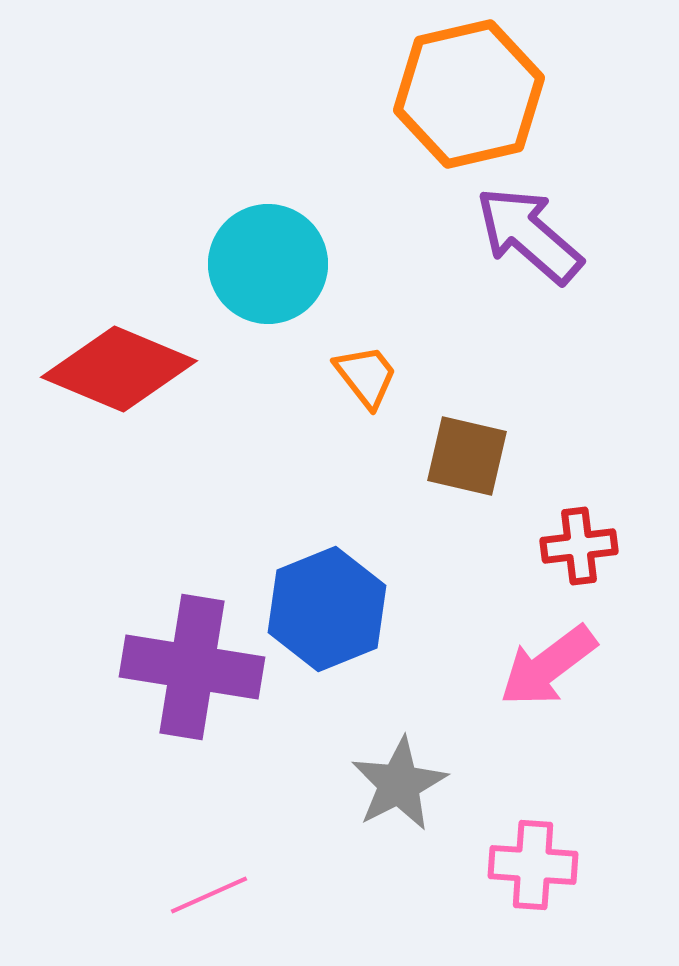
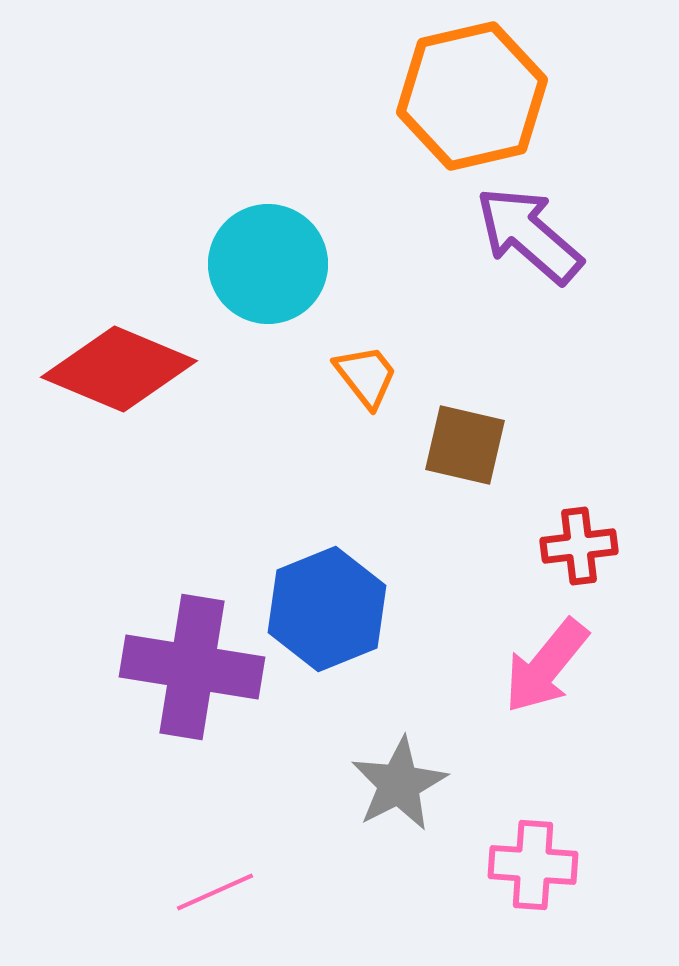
orange hexagon: moved 3 px right, 2 px down
brown square: moved 2 px left, 11 px up
pink arrow: moved 2 px left; rotated 14 degrees counterclockwise
pink line: moved 6 px right, 3 px up
